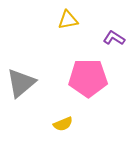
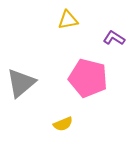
pink pentagon: rotated 15 degrees clockwise
